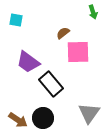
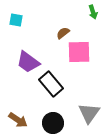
pink square: moved 1 px right
black circle: moved 10 px right, 5 px down
